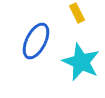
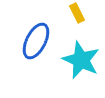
cyan star: moved 2 px up
